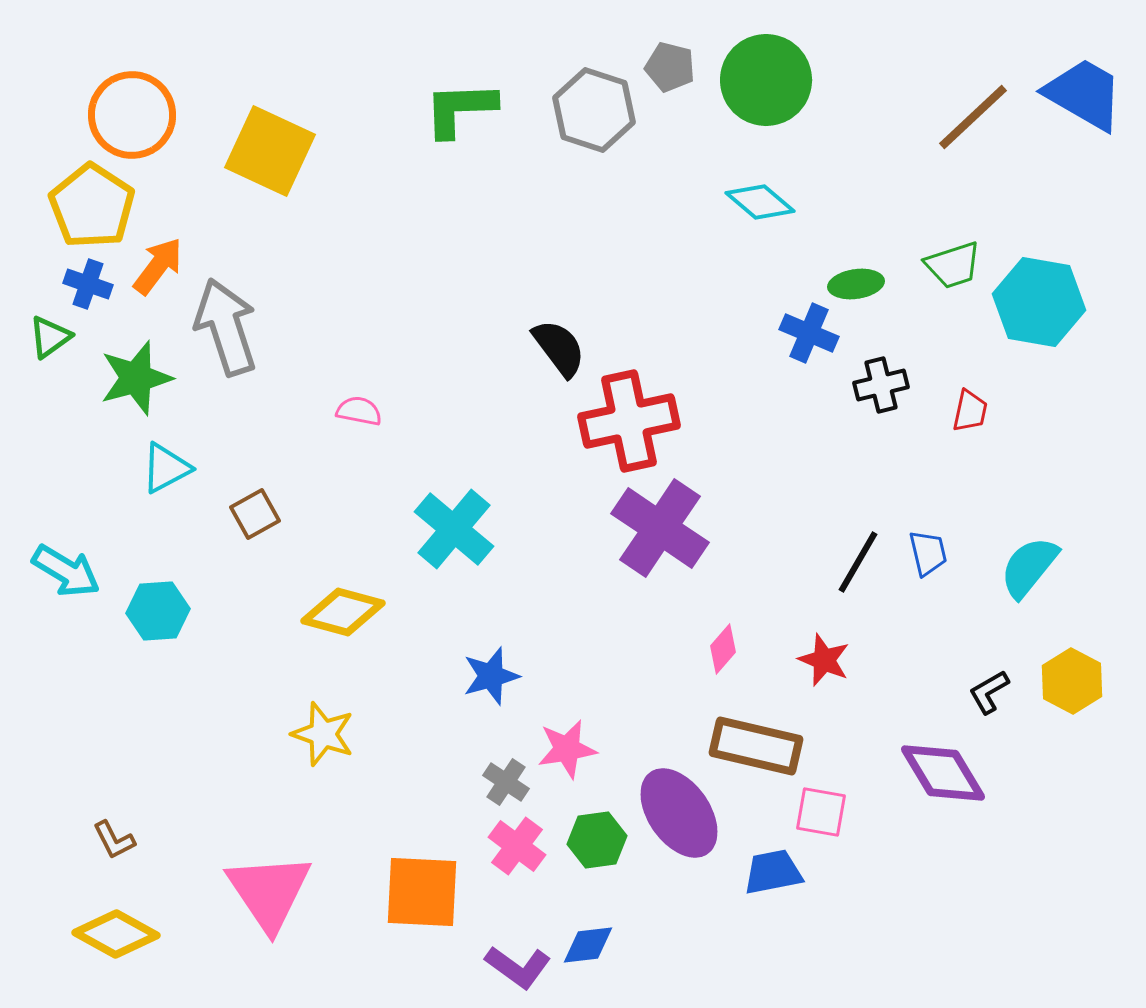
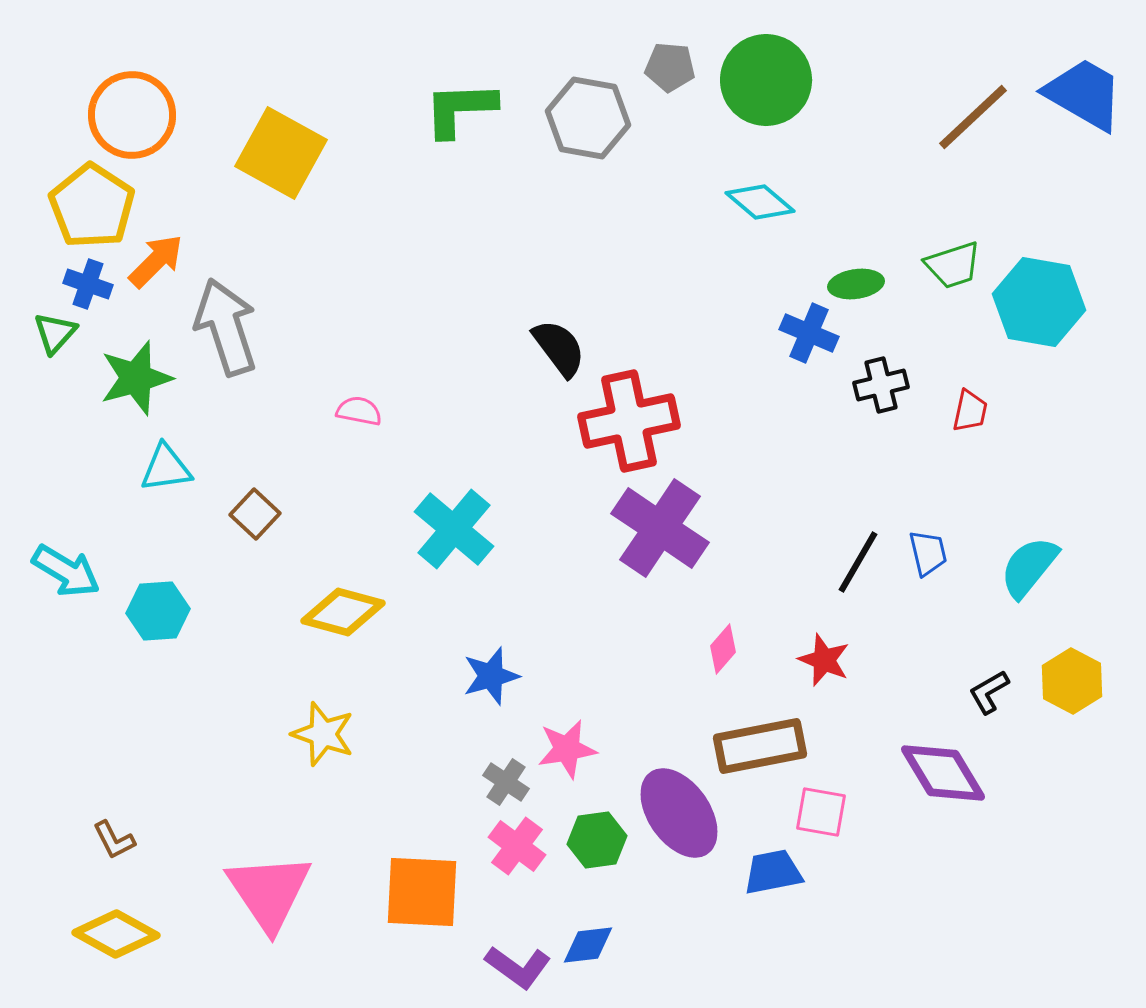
gray pentagon at (670, 67): rotated 9 degrees counterclockwise
gray hexagon at (594, 110): moved 6 px left, 8 px down; rotated 8 degrees counterclockwise
yellow square at (270, 151): moved 11 px right, 2 px down; rotated 4 degrees clockwise
orange arrow at (158, 266): moved 2 px left, 5 px up; rotated 8 degrees clockwise
green triangle at (50, 337): moved 5 px right, 4 px up; rotated 12 degrees counterclockwise
cyan triangle at (166, 468): rotated 20 degrees clockwise
brown square at (255, 514): rotated 18 degrees counterclockwise
brown rectangle at (756, 746): moved 4 px right; rotated 24 degrees counterclockwise
